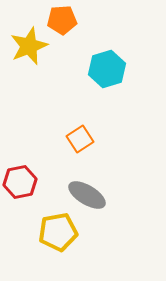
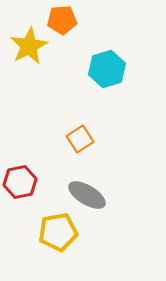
yellow star: rotated 6 degrees counterclockwise
